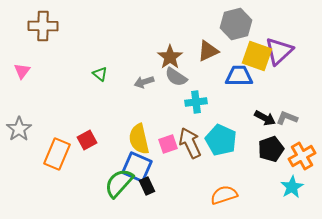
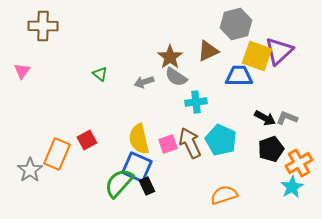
gray star: moved 11 px right, 41 px down
orange cross: moved 3 px left, 7 px down
